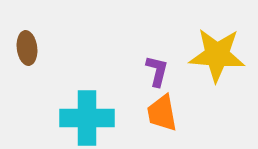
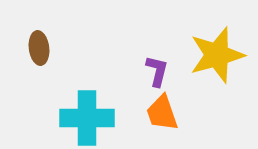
brown ellipse: moved 12 px right
yellow star: rotated 20 degrees counterclockwise
orange trapezoid: rotated 9 degrees counterclockwise
